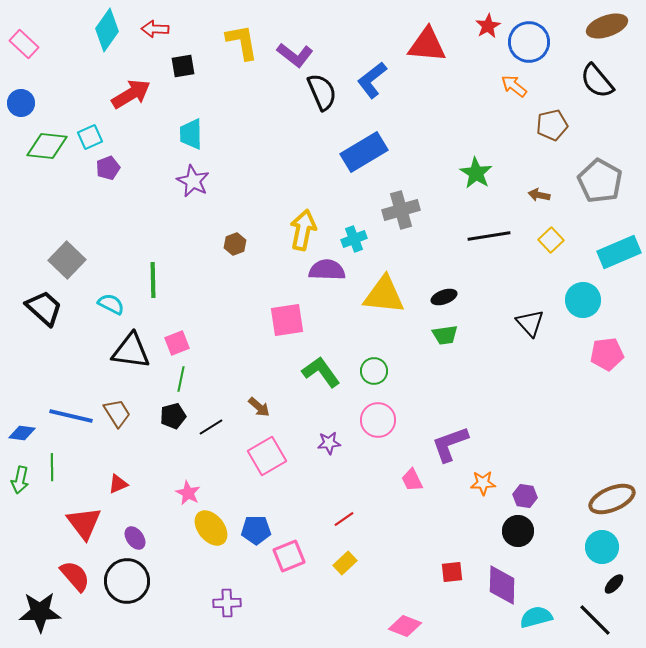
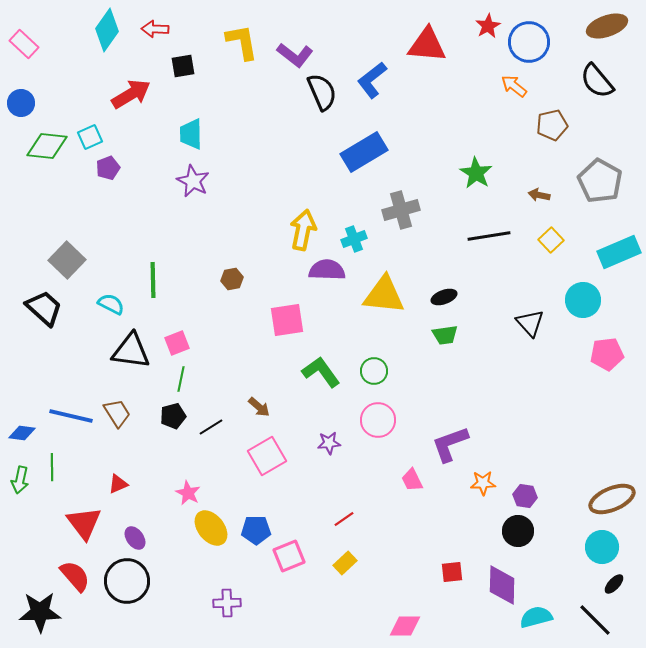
brown hexagon at (235, 244): moved 3 px left, 35 px down; rotated 10 degrees clockwise
pink diamond at (405, 626): rotated 20 degrees counterclockwise
